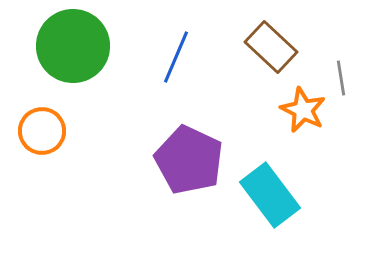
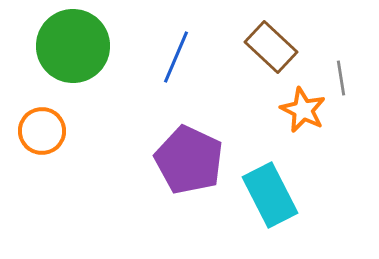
cyan rectangle: rotated 10 degrees clockwise
